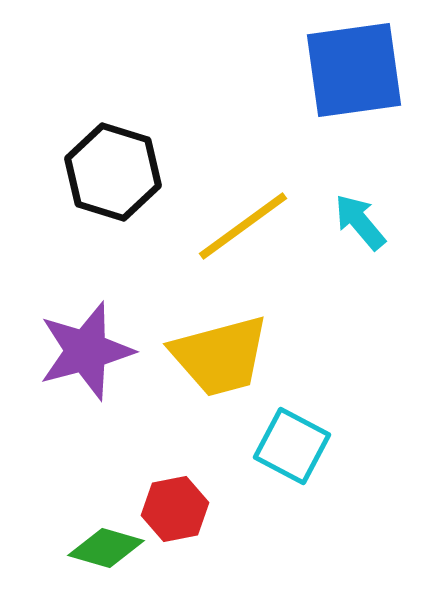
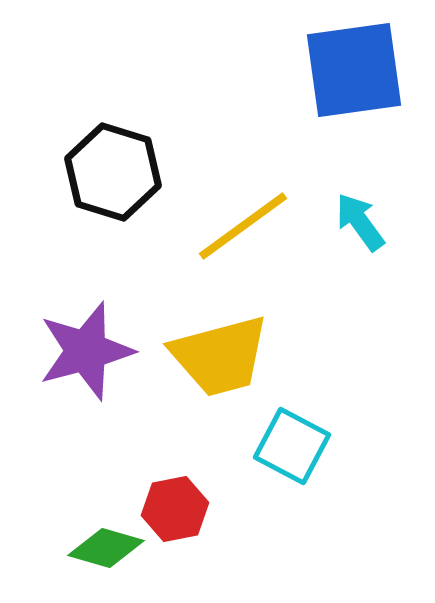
cyan arrow: rotated 4 degrees clockwise
